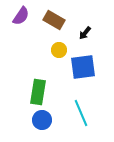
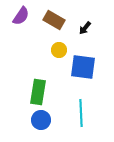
black arrow: moved 5 px up
blue square: rotated 16 degrees clockwise
cyan line: rotated 20 degrees clockwise
blue circle: moved 1 px left
